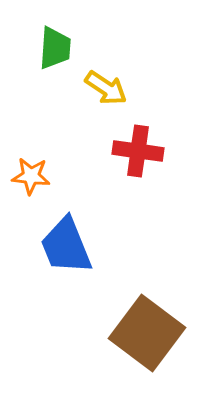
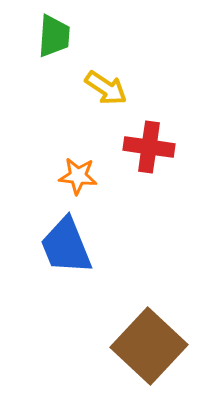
green trapezoid: moved 1 px left, 12 px up
red cross: moved 11 px right, 4 px up
orange star: moved 47 px right
brown square: moved 2 px right, 13 px down; rotated 6 degrees clockwise
